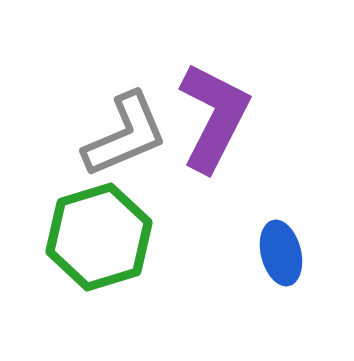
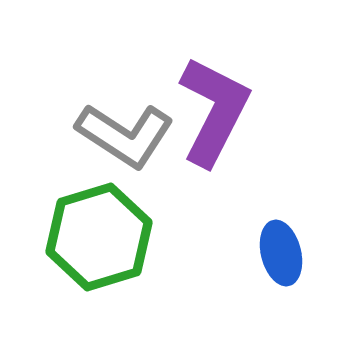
purple L-shape: moved 6 px up
gray L-shape: rotated 56 degrees clockwise
